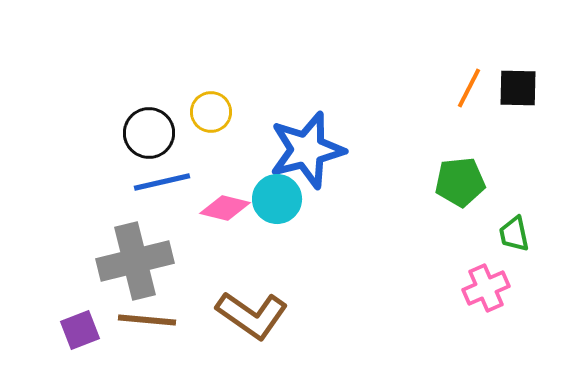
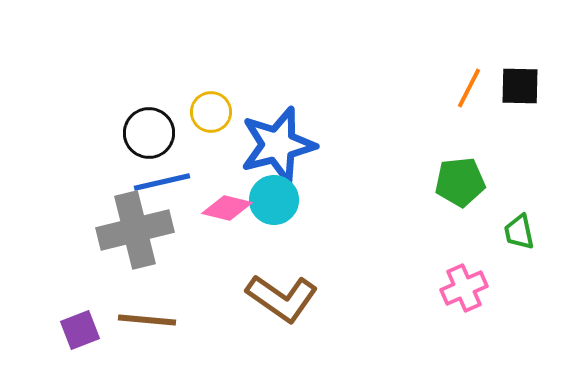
black square: moved 2 px right, 2 px up
blue star: moved 29 px left, 5 px up
cyan circle: moved 3 px left, 1 px down
pink diamond: moved 2 px right
green trapezoid: moved 5 px right, 2 px up
gray cross: moved 31 px up
pink cross: moved 22 px left
brown L-shape: moved 30 px right, 17 px up
